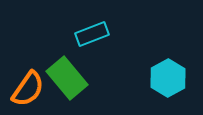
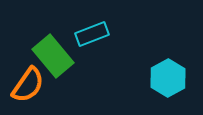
green rectangle: moved 14 px left, 22 px up
orange semicircle: moved 4 px up
